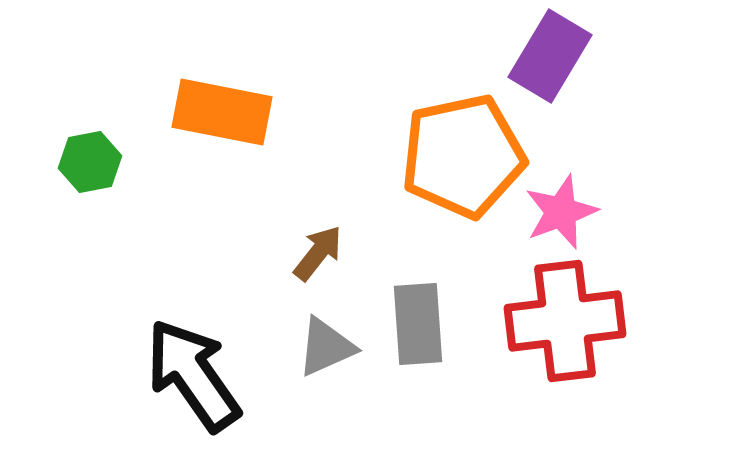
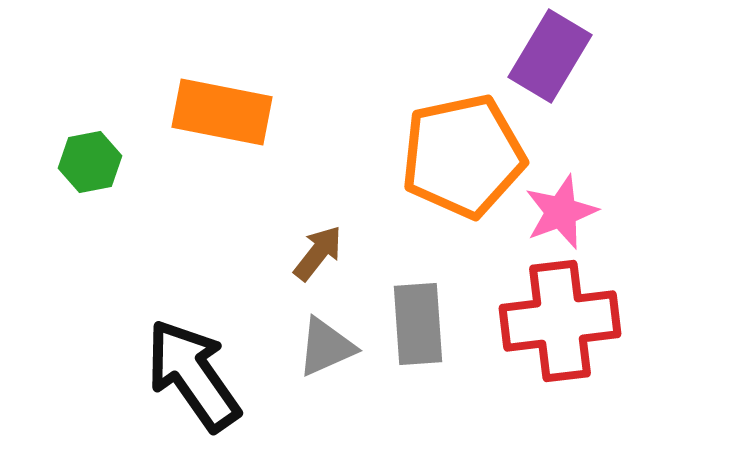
red cross: moved 5 px left
